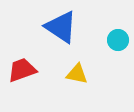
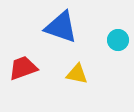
blue triangle: rotated 15 degrees counterclockwise
red trapezoid: moved 1 px right, 2 px up
